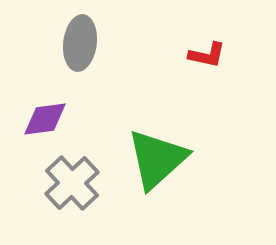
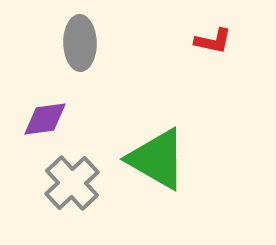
gray ellipse: rotated 8 degrees counterclockwise
red L-shape: moved 6 px right, 14 px up
green triangle: rotated 48 degrees counterclockwise
